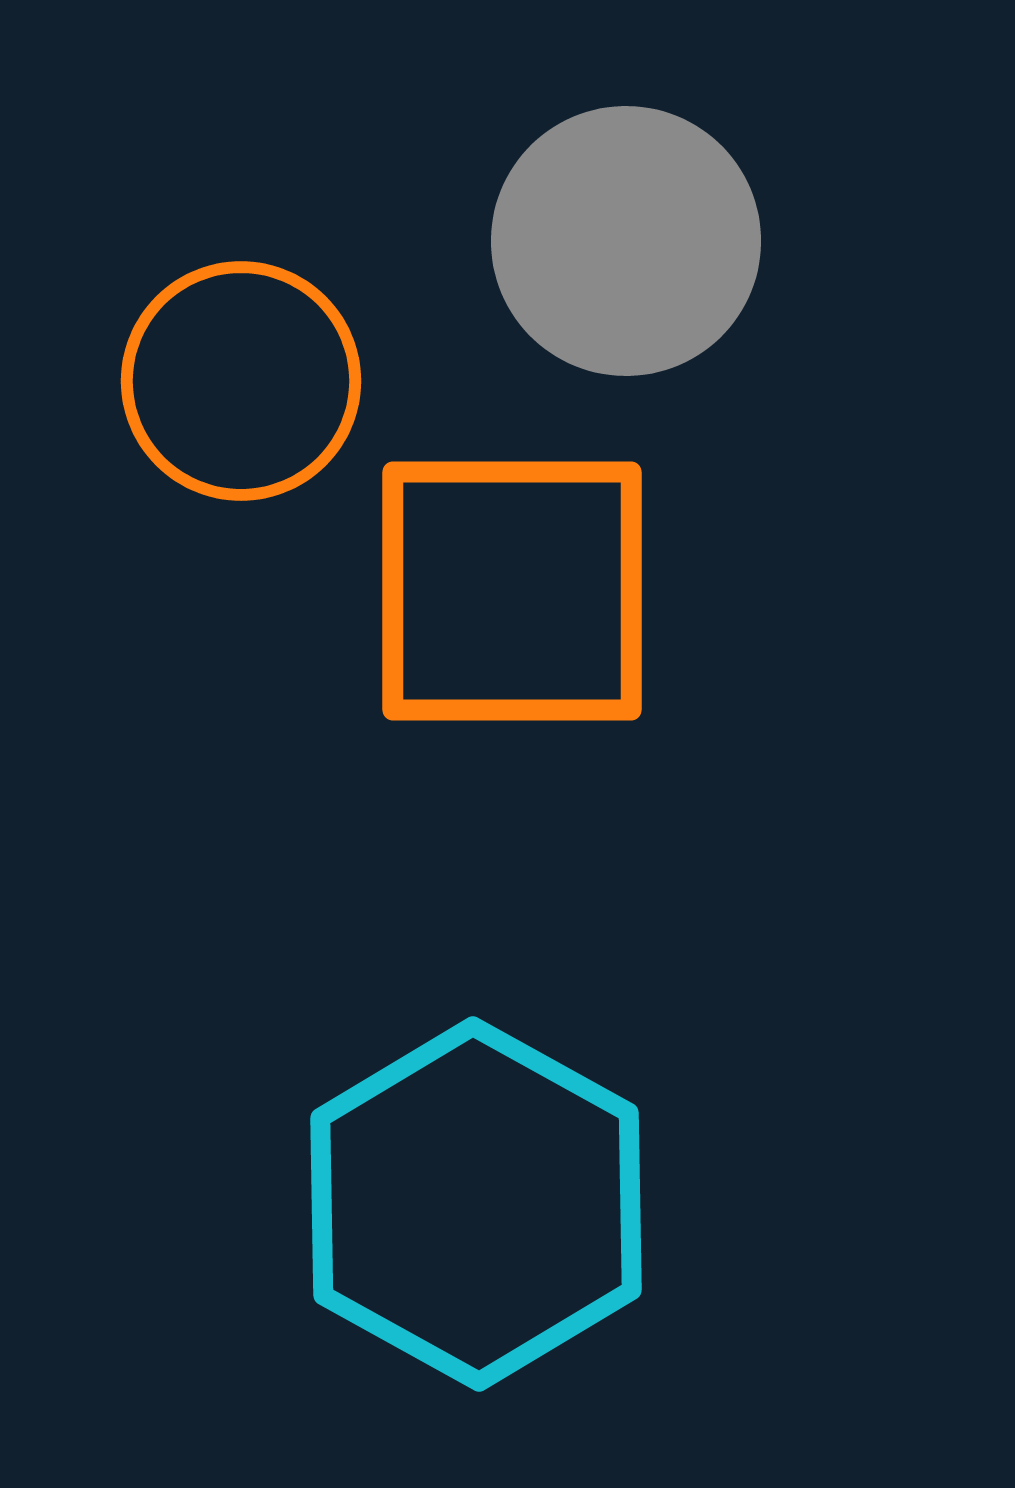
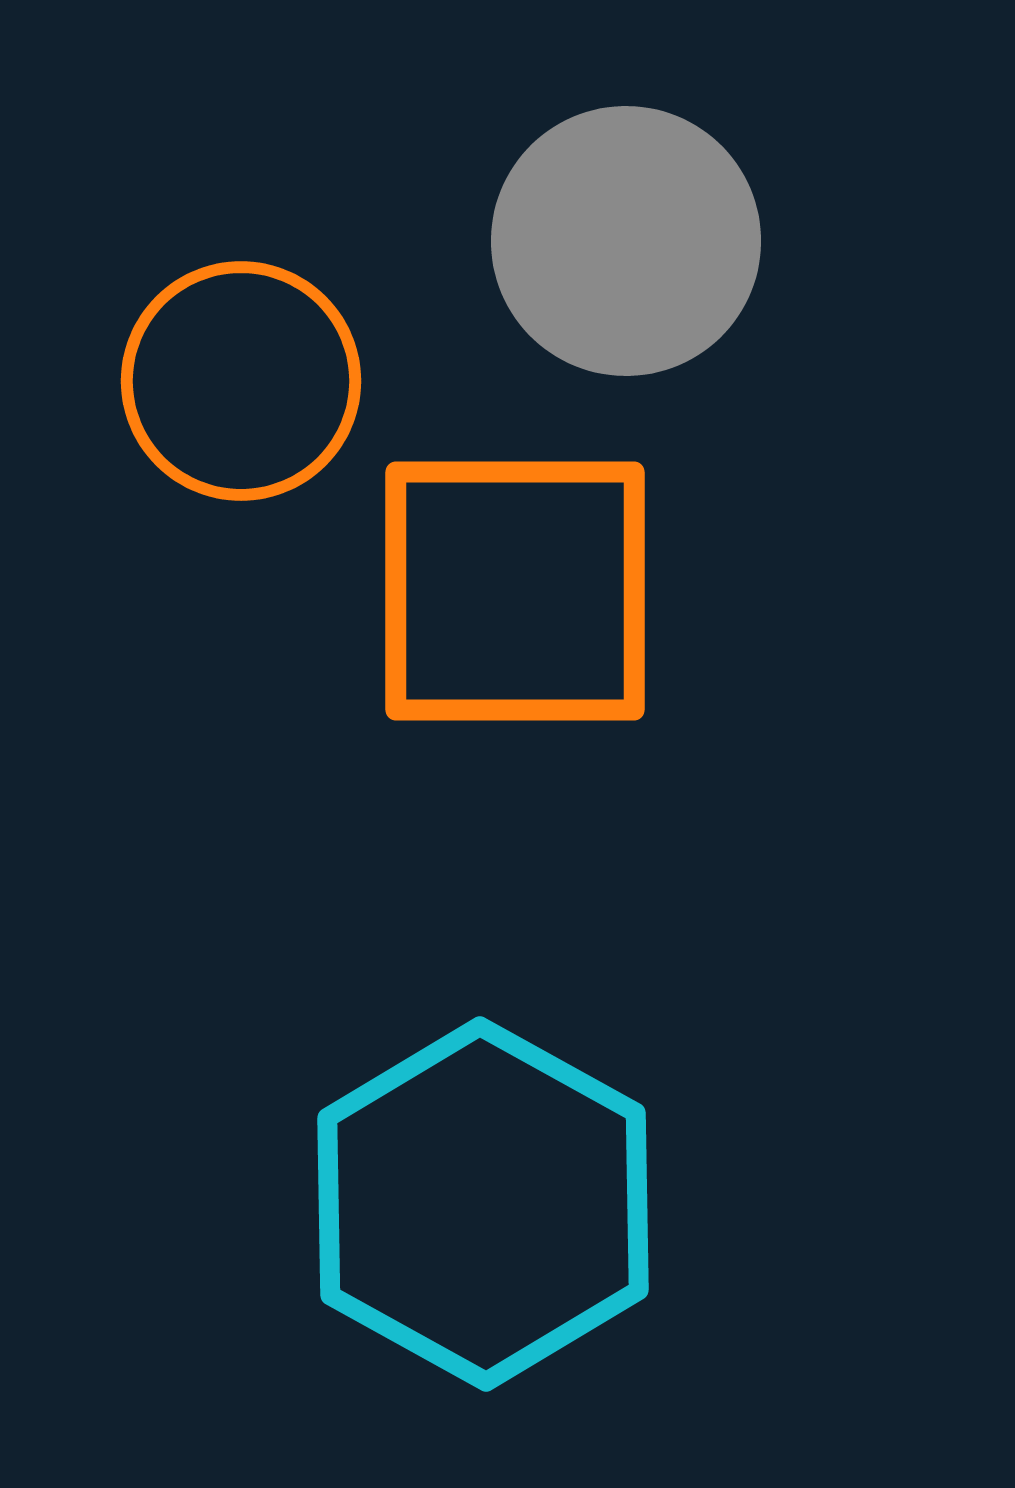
orange square: moved 3 px right
cyan hexagon: moved 7 px right
